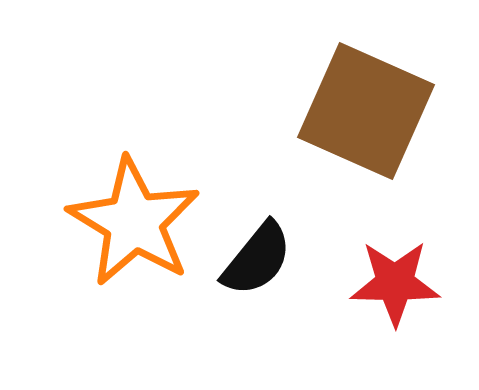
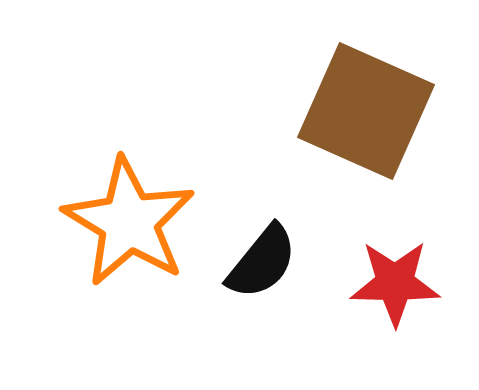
orange star: moved 5 px left
black semicircle: moved 5 px right, 3 px down
